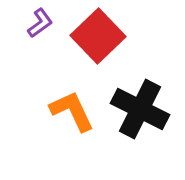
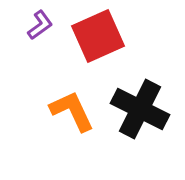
purple L-shape: moved 2 px down
red square: rotated 20 degrees clockwise
